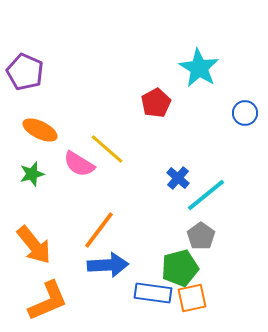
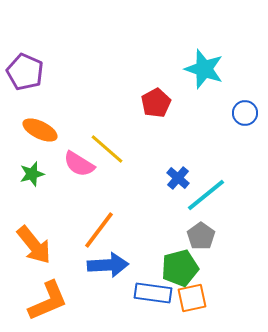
cyan star: moved 5 px right, 1 px down; rotated 12 degrees counterclockwise
